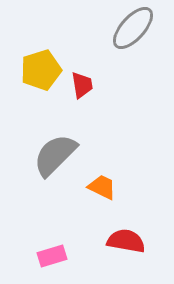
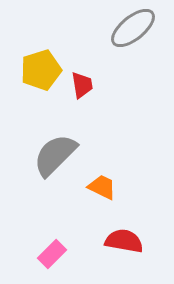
gray ellipse: rotated 9 degrees clockwise
red semicircle: moved 2 px left
pink rectangle: moved 2 px up; rotated 28 degrees counterclockwise
